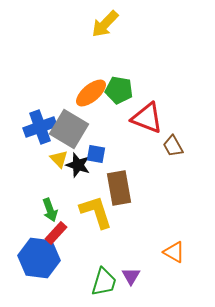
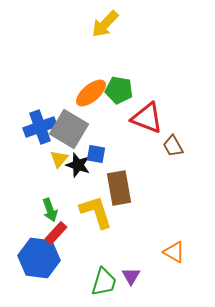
yellow triangle: rotated 24 degrees clockwise
